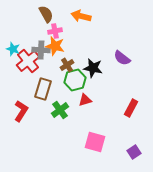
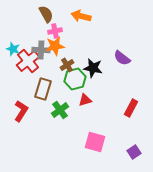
orange star: rotated 24 degrees counterclockwise
green hexagon: moved 1 px up
